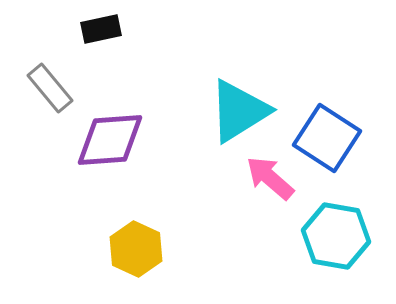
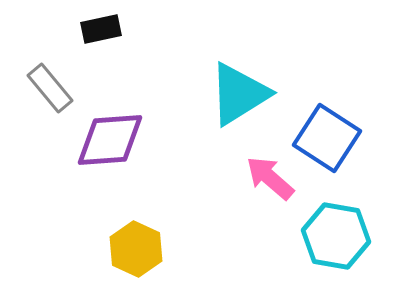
cyan triangle: moved 17 px up
